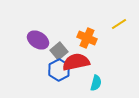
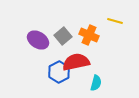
yellow line: moved 4 px left, 3 px up; rotated 49 degrees clockwise
orange cross: moved 2 px right, 3 px up
gray square: moved 4 px right, 15 px up
blue hexagon: moved 2 px down
